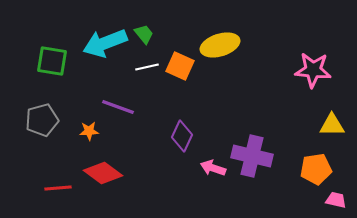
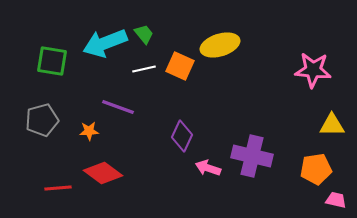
white line: moved 3 px left, 2 px down
pink arrow: moved 5 px left
